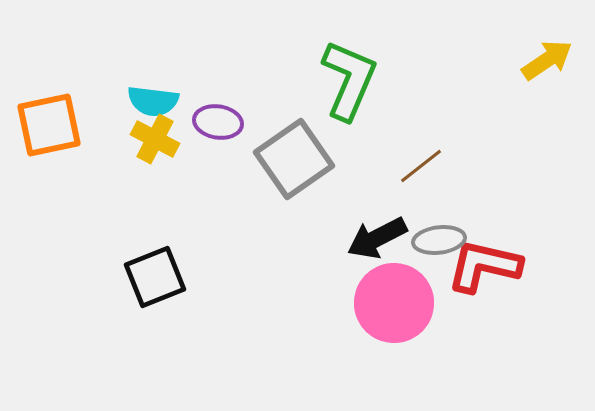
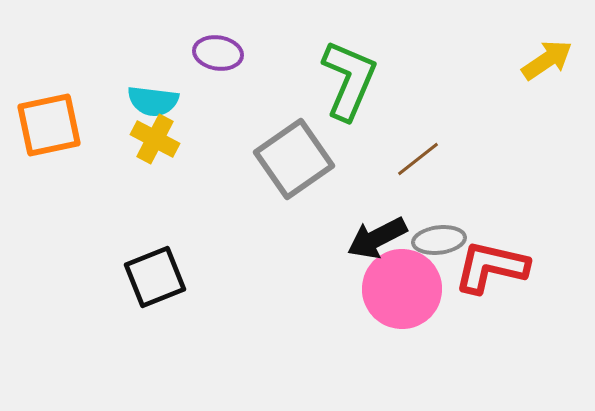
purple ellipse: moved 69 px up
brown line: moved 3 px left, 7 px up
red L-shape: moved 7 px right, 1 px down
pink circle: moved 8 px right, 14 px up
